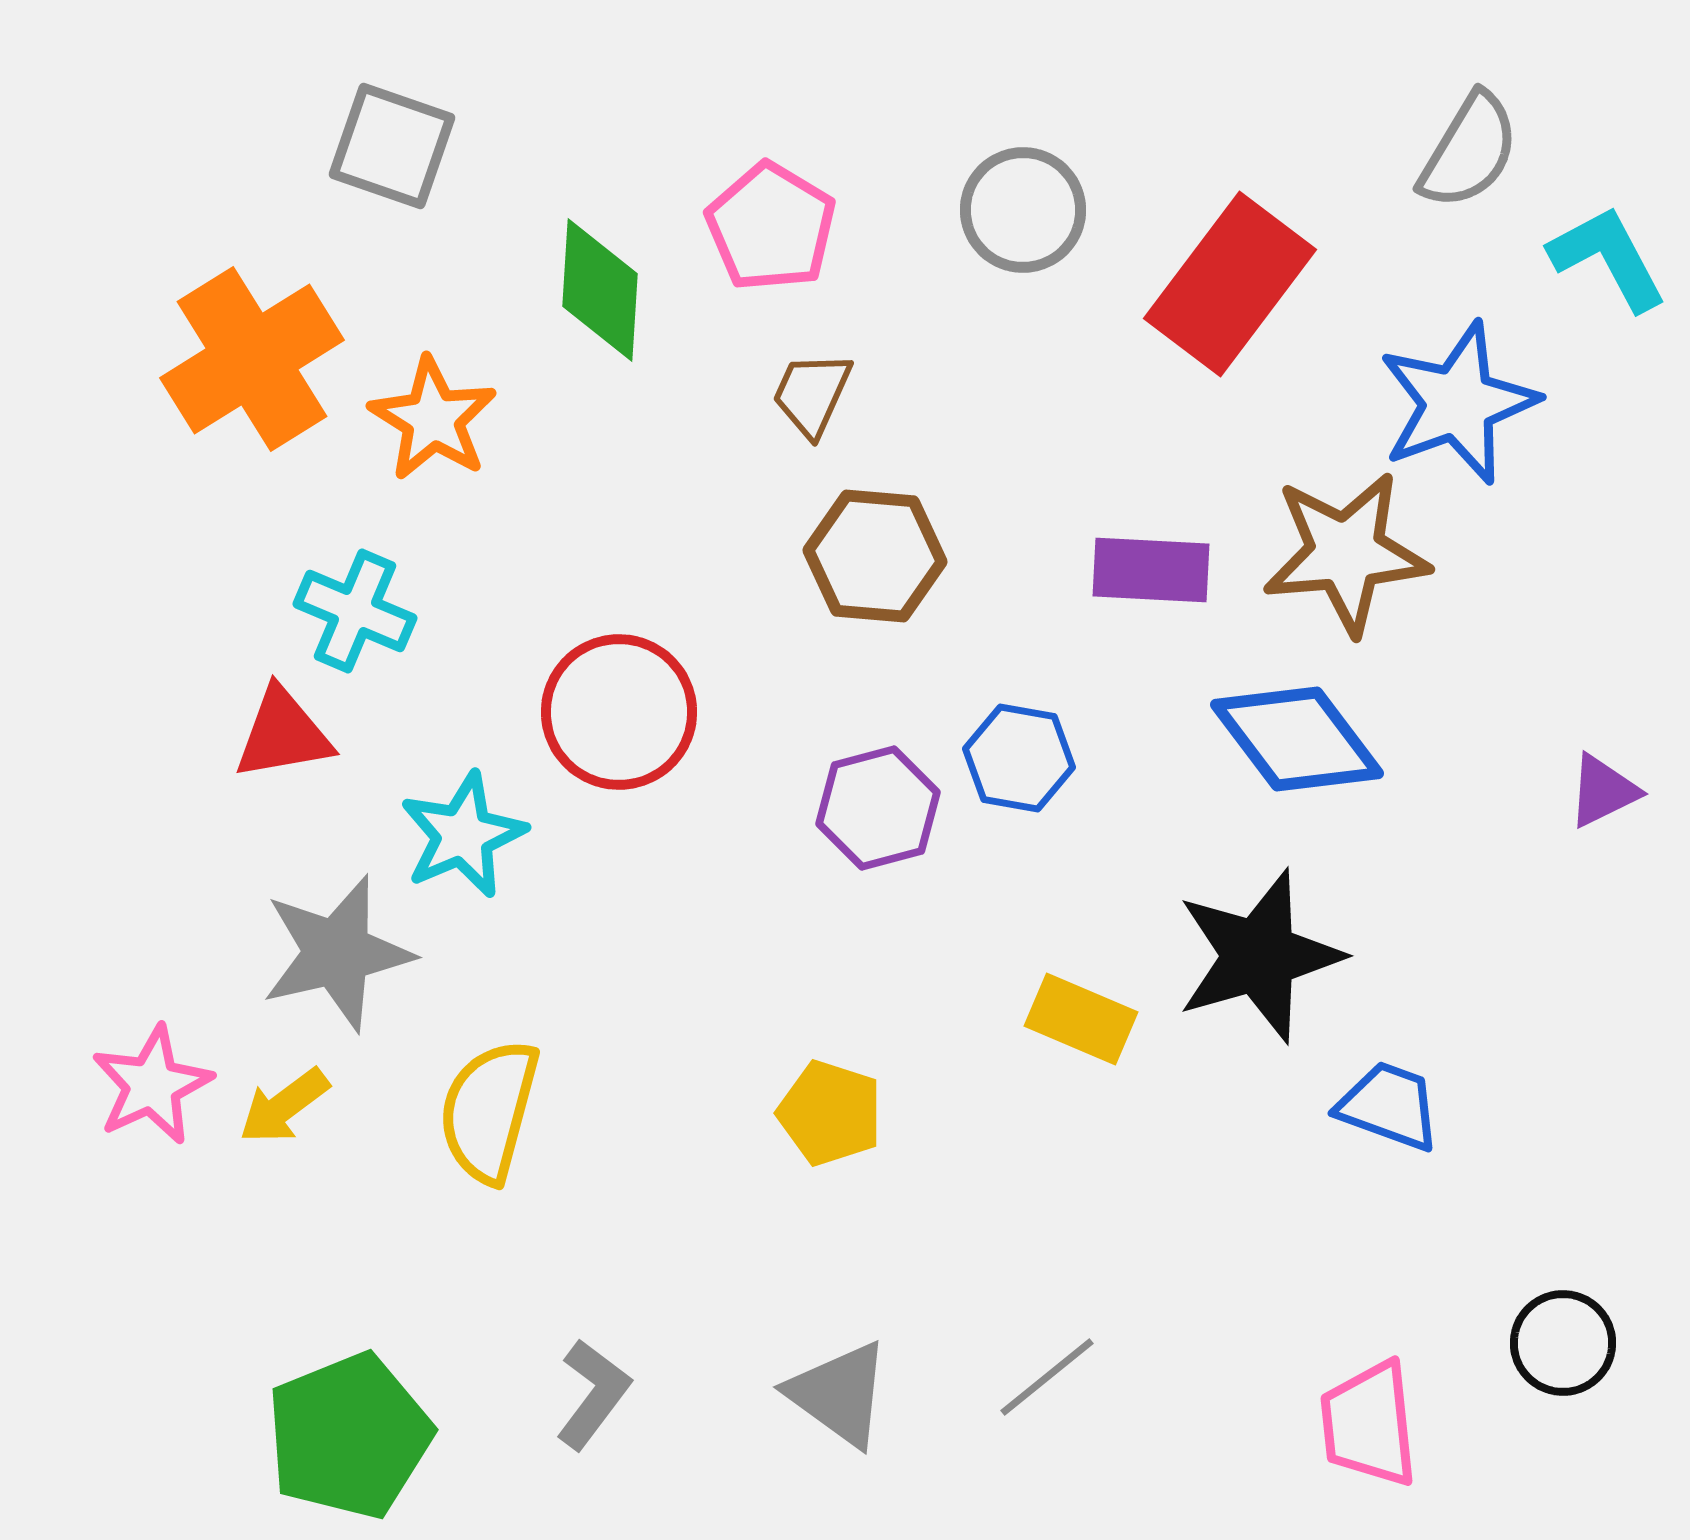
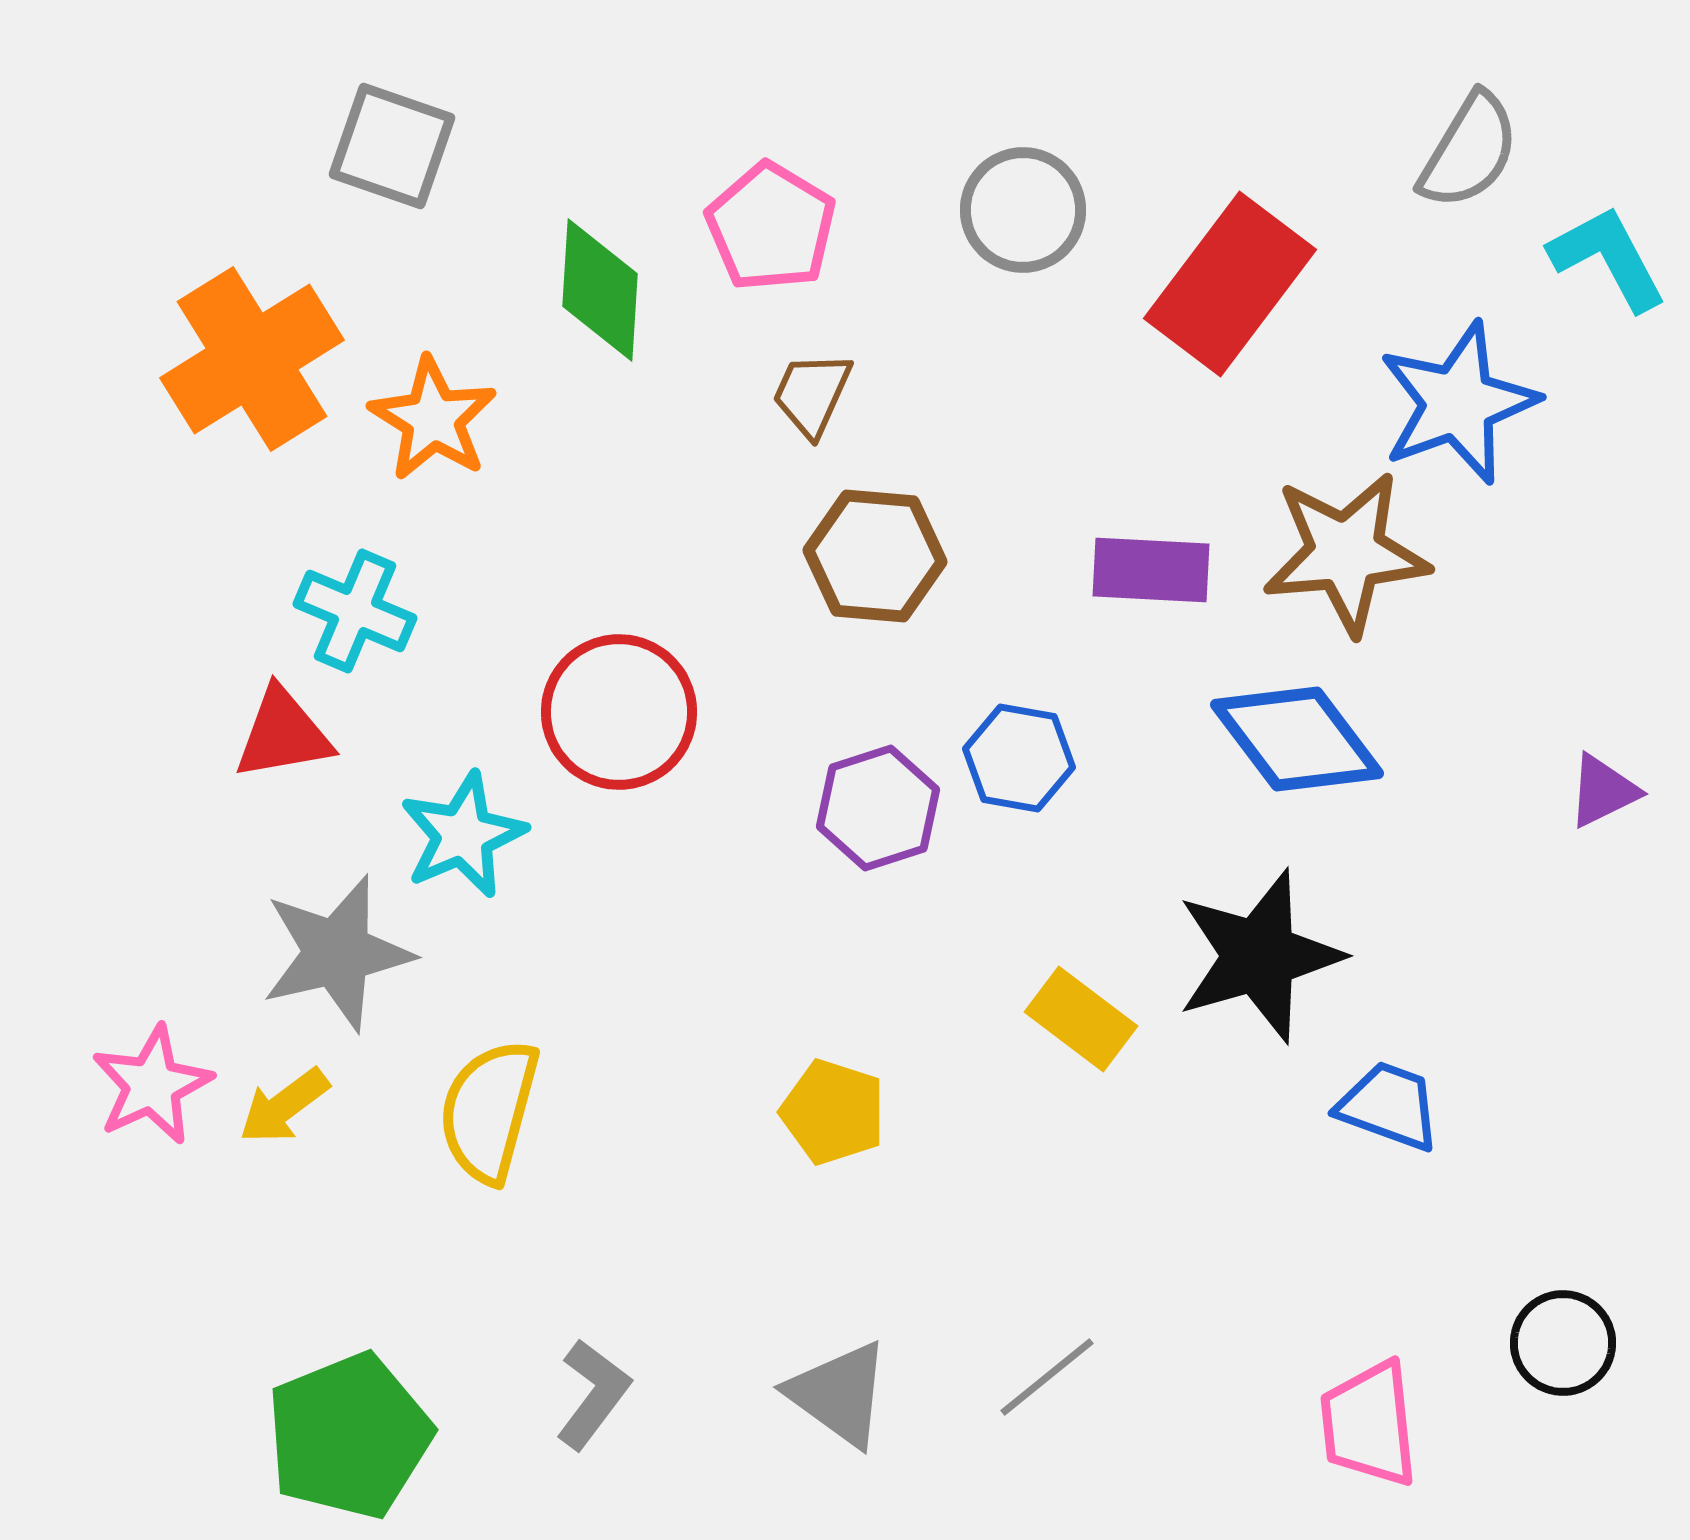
purple hexagon: rotated 3 degrees counterclockwise
yellow rectangle: rotated 14 degrees clockwise
yellow pentagon: moved 3 px right, 1 px up
